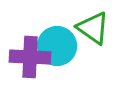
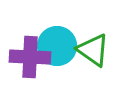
green triangle: moved 22 px down
